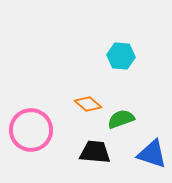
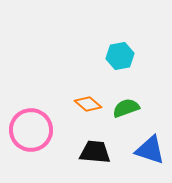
cyan hexagon: moved 1 px left; rotated 16 degrees counterclockwise
green semicircle: moved 5 px right, 11 px up
blue triangle: moved 2 px left, 4 px up
